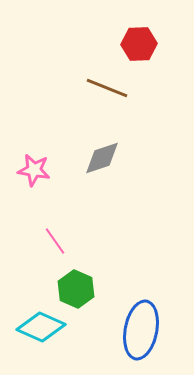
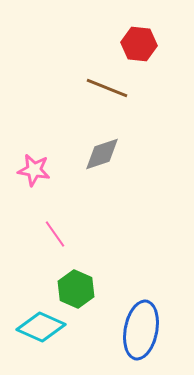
red hexagon: rotated 8 degrees clockwise
gray diamond: moved 4 px up
pink line: moved 7 px up
